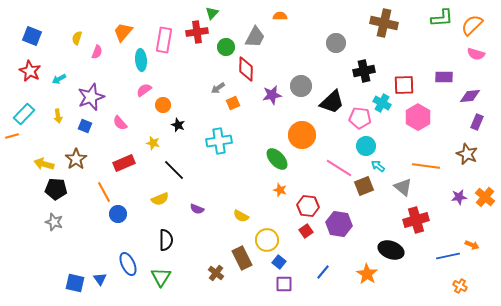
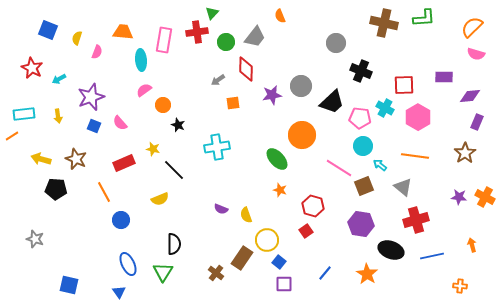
orange semicircle at (280, 16): rotated 112 degrees counterclockwise
green L-shape at (442, 18): moved 18 px left
orange semicircle at (472, 25): moved 2 px down
orange trapezoid at (123, 32): rotated 55 degrees clockwise
blue square at (32, 36): moved 16 px right, 6 px up
gray trapezoid at (255, 37): rotated 10 degrees clockwise
green circle at (226, 47): moved 5 px up
red star at (30, 71): moved 2 px right, 3 px up
black cross at (364, 71): moved 3 px left; rotated 35 degrees clockwise
gray arrow at (218, 88): moved 8 px up
orange square at (233, 103): rotated 16 degrees clockwise
cyan cross at (382, 103): moved 3 px right, 5 px down
cyan rectangle at (24, 114): rotated 40 degrees clockwise
blue square at (85, 126): moved 9 px right
orange line at (12, 136): rotated 16 degrees counterclockwise
cyan cross at (219, 141): moved 2 px left, 6 px down
yellow star at (153, 143): moved 6 px down
cyan circle at (366, 146): moved 3 px left
brown star at (467, 154): moved 2 px left, 1 px up; rotated 15 degrees clockwise
brown star at (76, 159): rotated 15 degrees counterclockwise
yellow arrow at (44, 164): moved 3 px left, 5 px up
cyan arrow at (378, 166): moved 2 px right, 1 px up
orange line at (426, 166): moved 11 px left, 10 px up
purple star at (459, 197): rotated 14 degrees clockwise
orange cross at (485, 197): rotated 12 degrees counterclockwise
red hexagon at (308, 206): moved 5 px right; rotated 10 degrees clockwise
purple semicircle at (197, 209): moved 24 px right
blue circle at (118, 214): moved 3 px right, 6 px down
yellow semicircle at (241, 216): moved 5 px right, 1 px up; rotated 42 degrees clockwise
gray star at (54, 222): moved 19 px left, 17 px down
purple hexagon at (339, 224): moved 22 px right
black semicircle at (166, 240): moved 8 px right, 4 px down
orange arrow at (472, 245): rotated 128 degrees counterclockwise
blue line at (448, 256): moved 16 px left
brown rectangle at (242, 258): rotated 60 degrees clockwise
blue line at (323, 272): moved 2 px right, 1 px down
green triangle at (161, 277): moved 2 px right, 5 px up
blue triangle at (100, 279): moved 19 px right, 13 px down
blue square at (75, 283): moved 6 px left, 2 px down
orange cross at (460, 286): rotated 24 degrees counterclockwise
